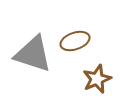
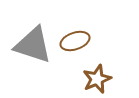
gray triangle: moved 9 px up
